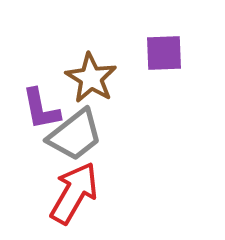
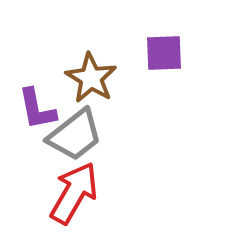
purple L-shape: moved 4 px left
